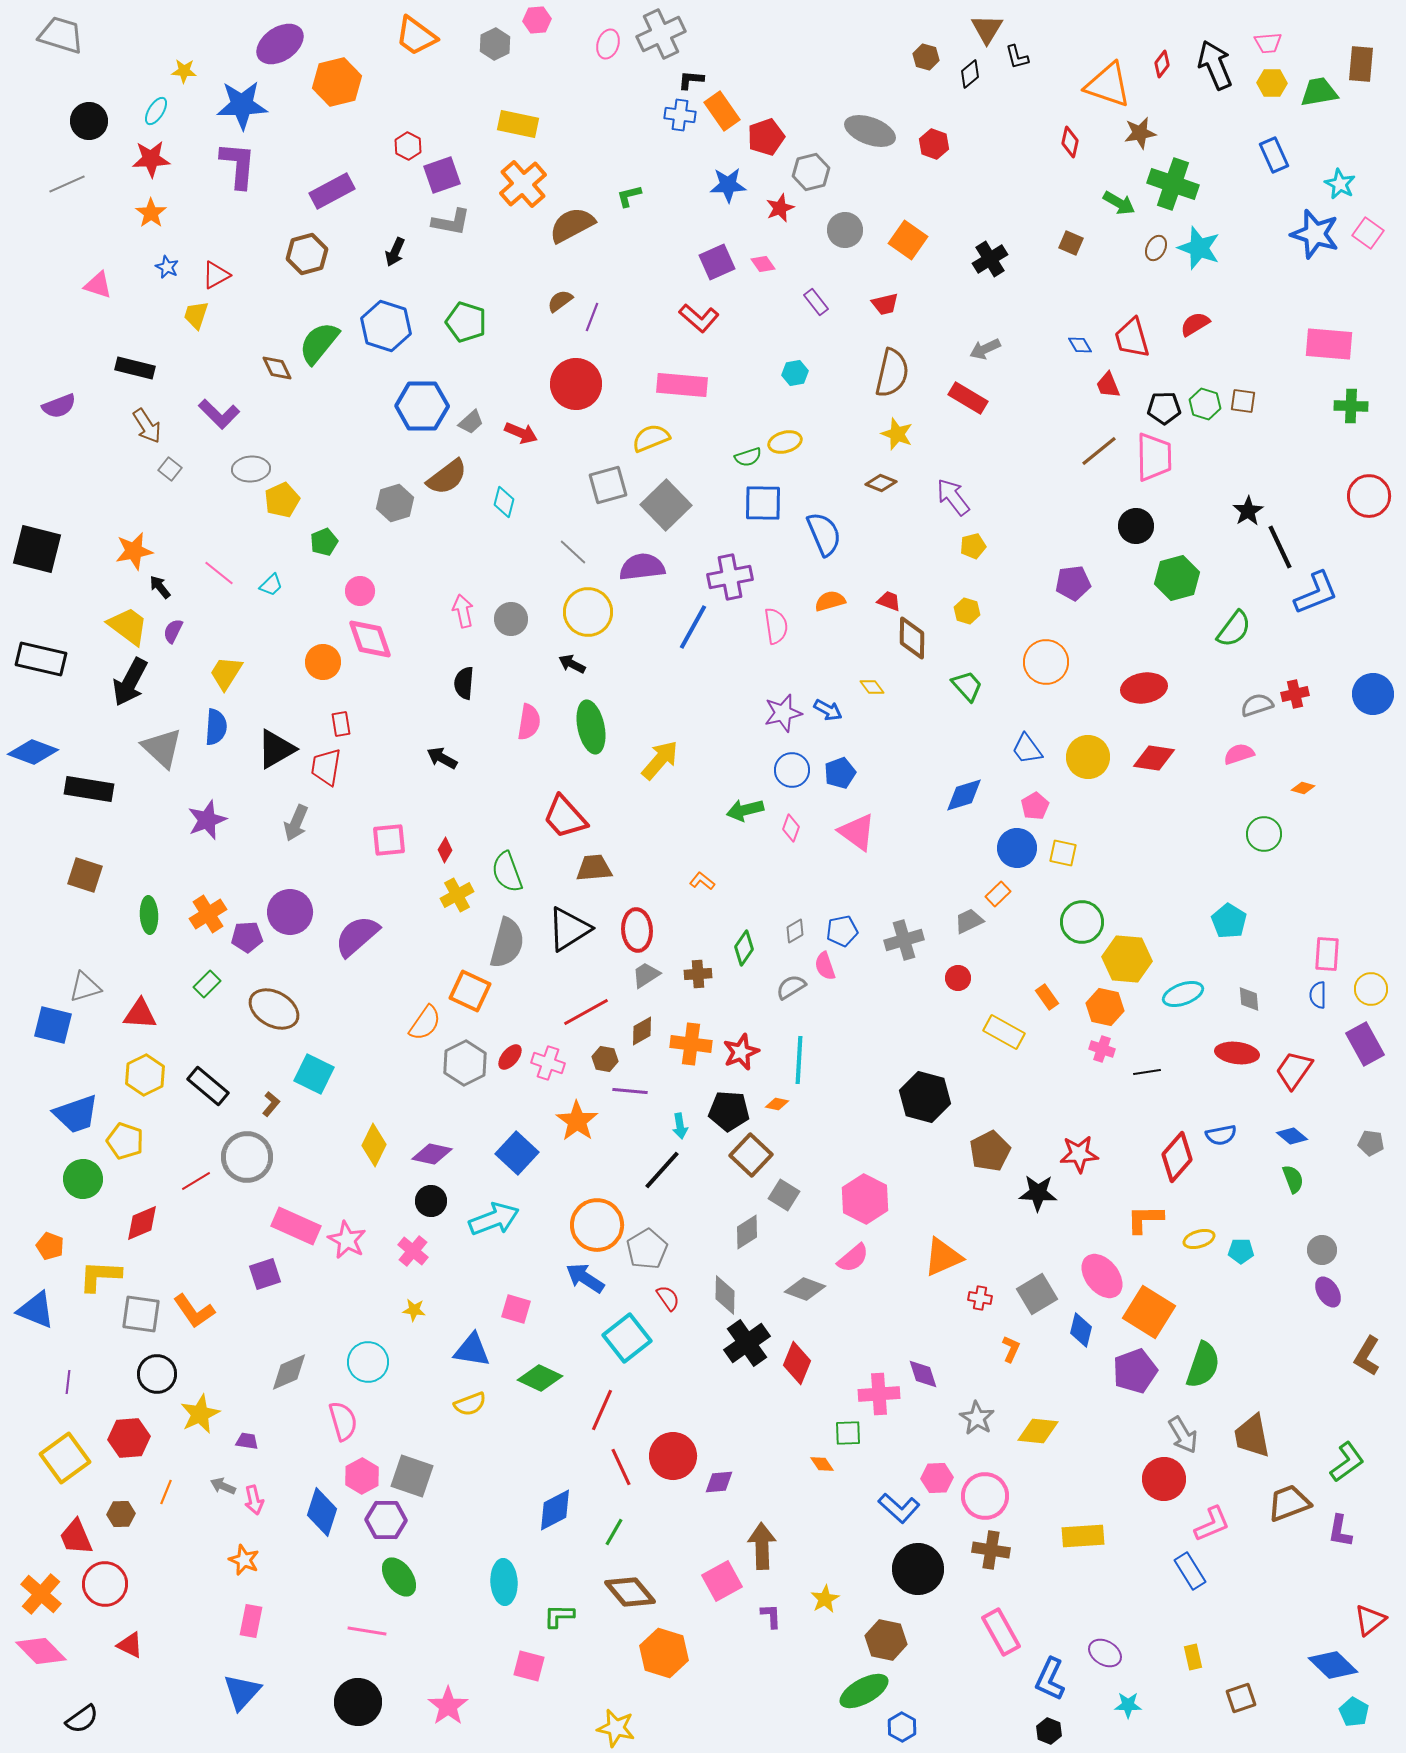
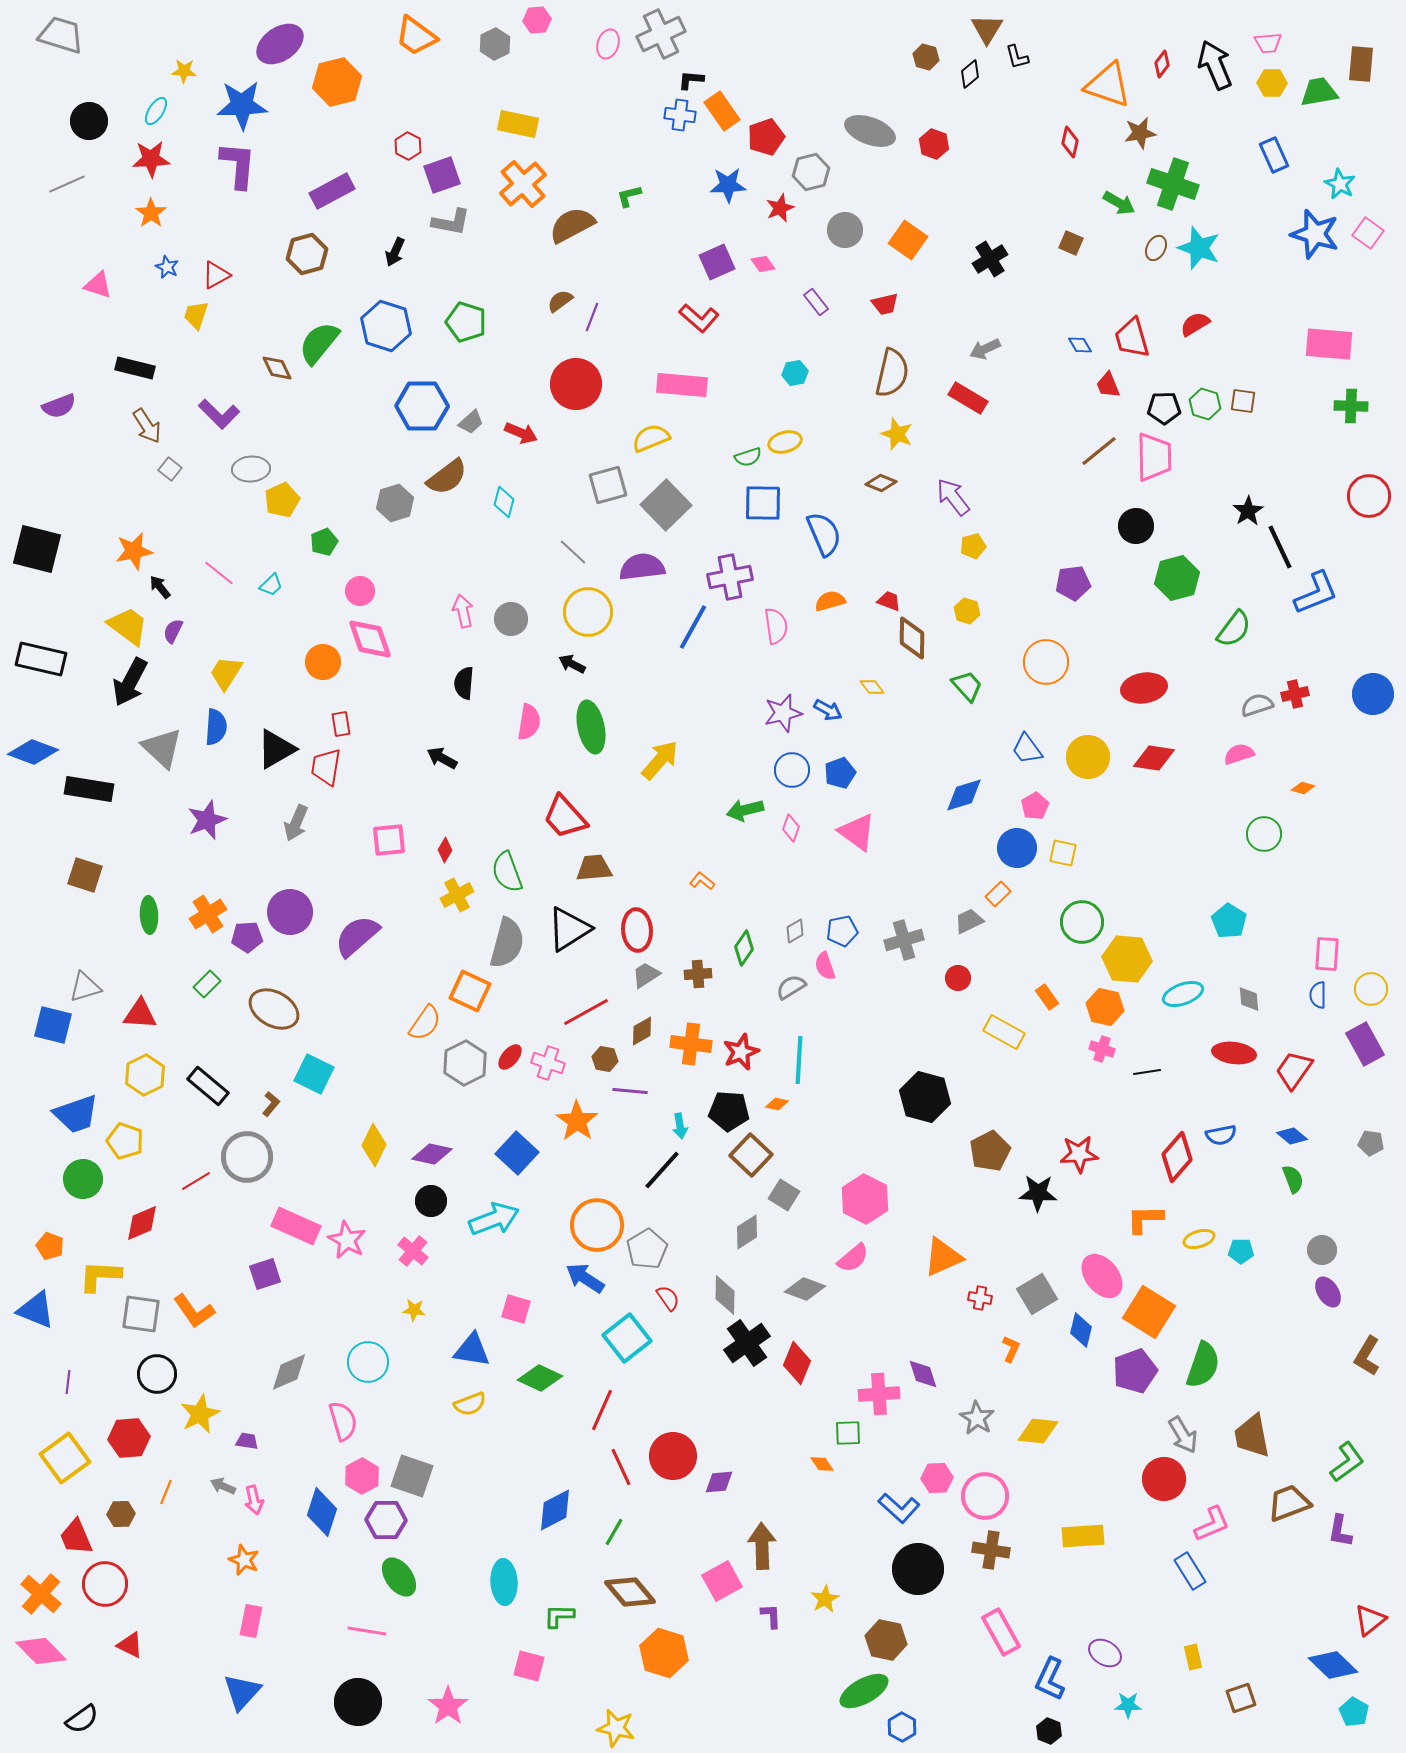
red ellipse at (1237, 1053): moved 3 px left
